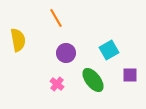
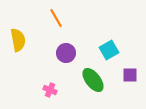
pink cross: moved 7 px left, 6 px down; rotated 16 degrees counterclockwise
